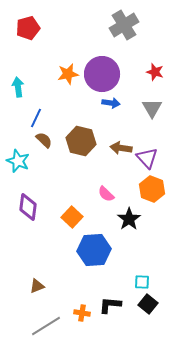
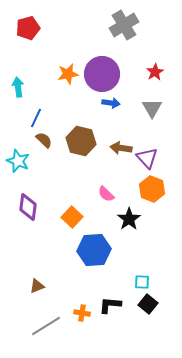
red star: rotated 24 degrees clockwise
